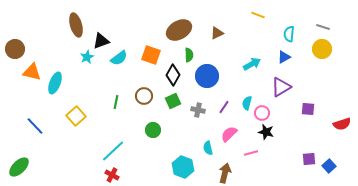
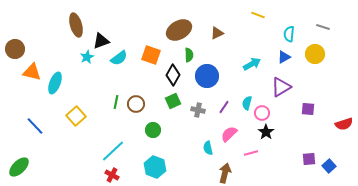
yellow circle at (322, 49): moved 7 px left, 5 px down
brown circle at (144, 96): moved 8 px left, 8 px down
red semicircle at (342, 124): moved 2 px right
black star at (266, 132): rotated 21 degrees clockwise
cyan hexagon at (183, 167): moved 28 px left
